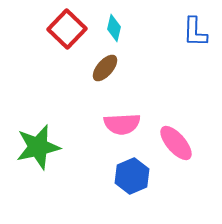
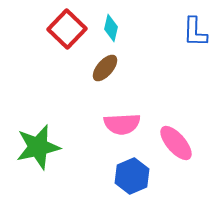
cyan diamond: moved 3 px left
